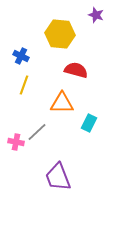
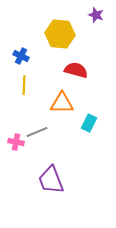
yellow line: rotated 18 degrees counterclockwise
gray line: rotated 20 degrees clockwise
purple trapezoid: moved 7 px left, 3 px down
